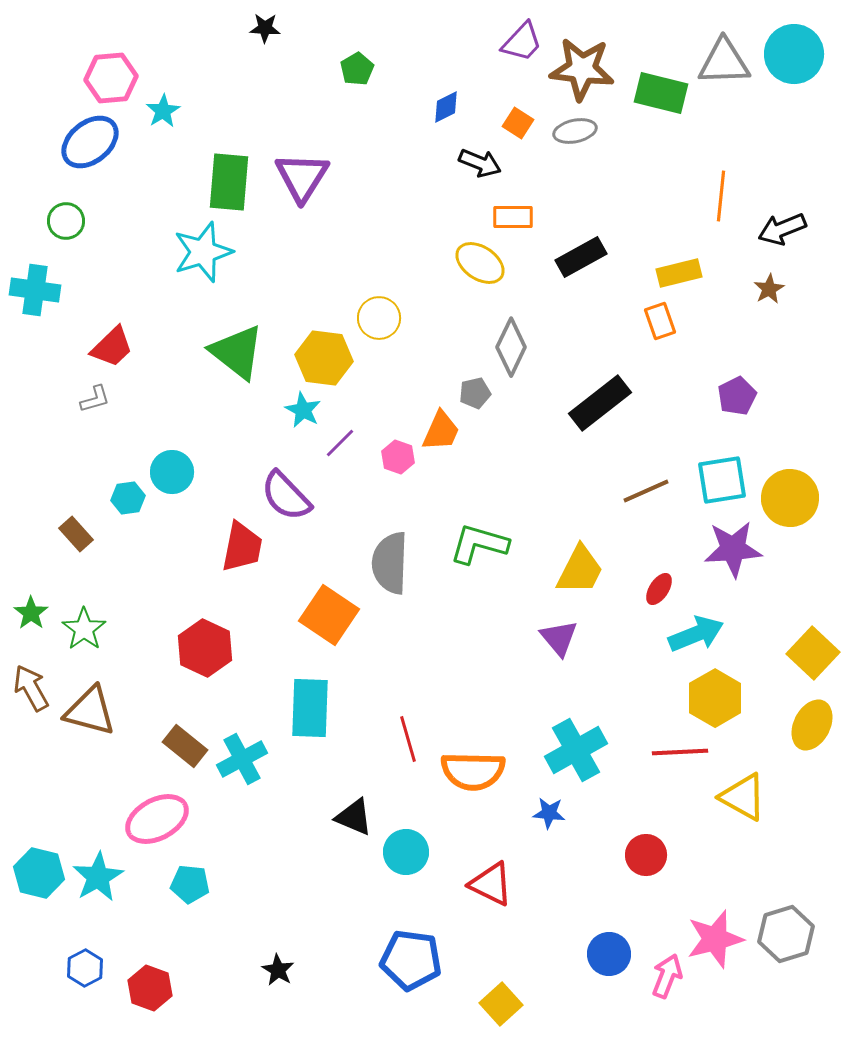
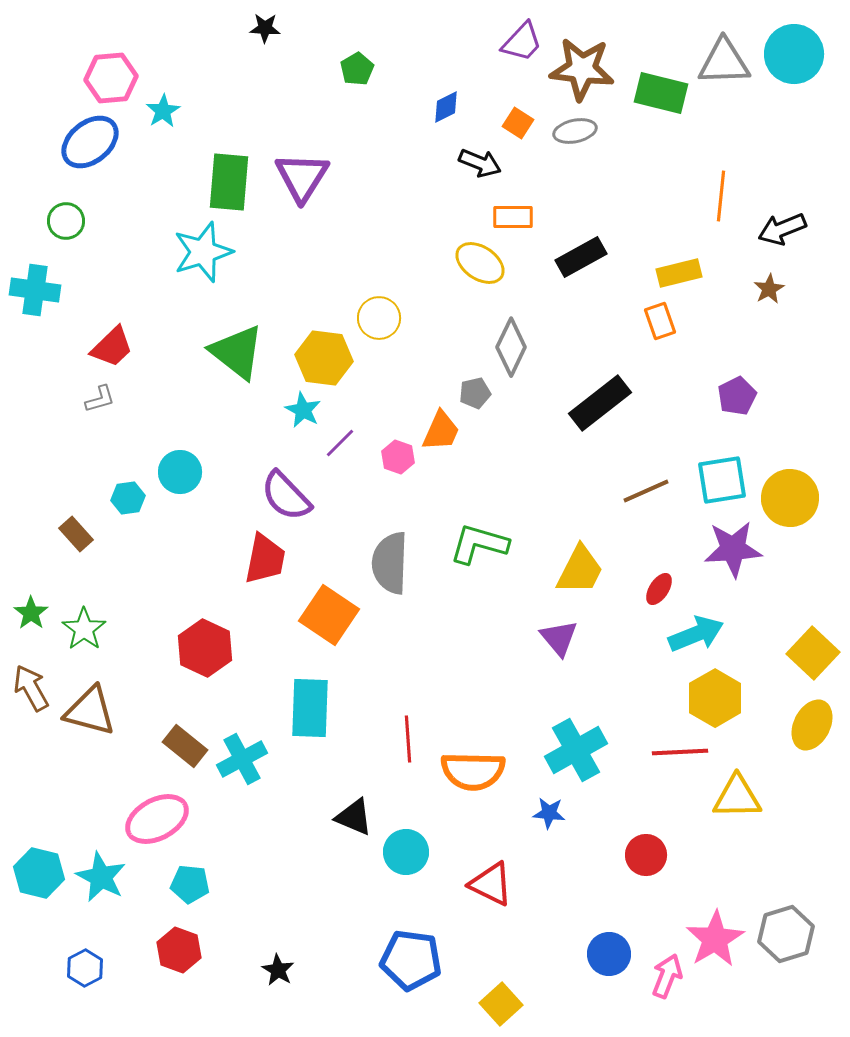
gray L-shape at (95, 399): moved 5 px right
cyan circle at (172, 472): moved 8 px right
red trapezoid at (242, 547): moved 23 px right, 12 px down
red line at (408, 739): rotated 12 degrees clockwise
yellow triangle at (743, 797): moved 6 px left; rotated 30 degrees counterclockwise
cyan star at (98, 877): moved 3 px right; rotated 15 degrees counterclockwise
pink star at (715, 939): rotated 16 degrees counterclockwise
red hexagon at (150, 988): moved 29 px right, 38 px up
